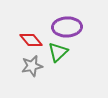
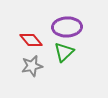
green triangle: moved 6 px right
